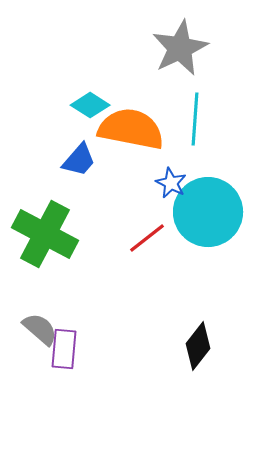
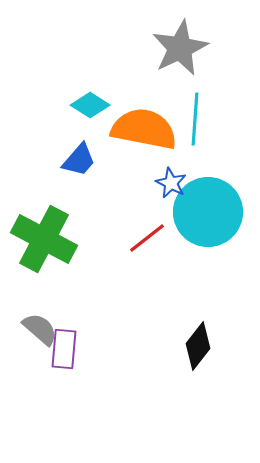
orange semicircle: moved 13 px right
green cross: moved 1 px left, 5 px down
